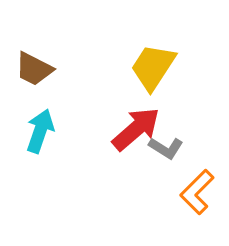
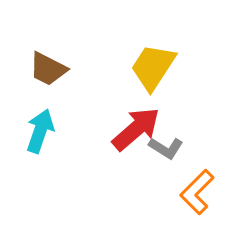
brown trapezoid: moved 14 px right
